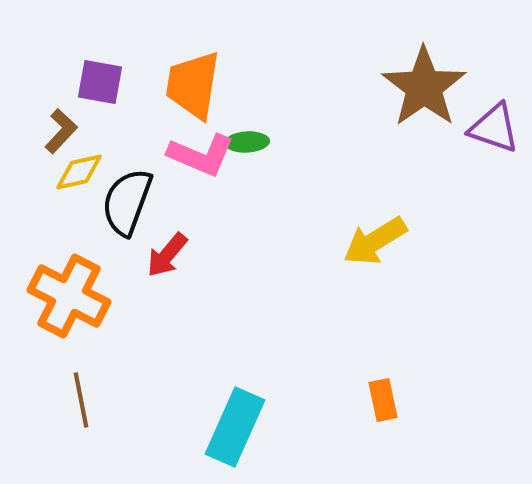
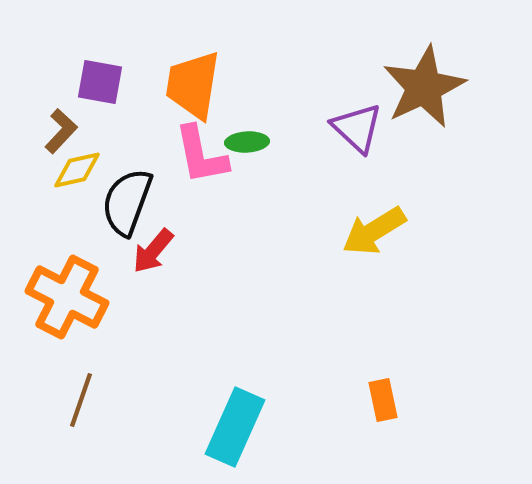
brown star: rotated 10 degrees clockwise
purple triangle: moved 137 px left; rotated 24 degrees clockwise
pink L-shape: rotated 56 degrees clockwise
yellow diamond: moved 2 px left, 2 px up
yellow arrow: moved 1 px left, 10 px up
red arrow: moved 14 px left, 4 px up
orange cross: moved 2 px left, 1 px down
brown line: rotated 30 degrees clockwise
